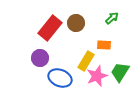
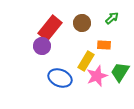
brown circle: moved 6 px right
purple circle: moved 2 px right, 12 px up
